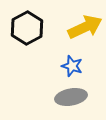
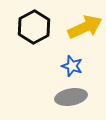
black hexagon: moved 7 px right, 1 px up
